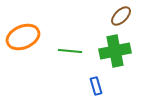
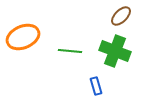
green cross: rotated 32 degrees clockwise
